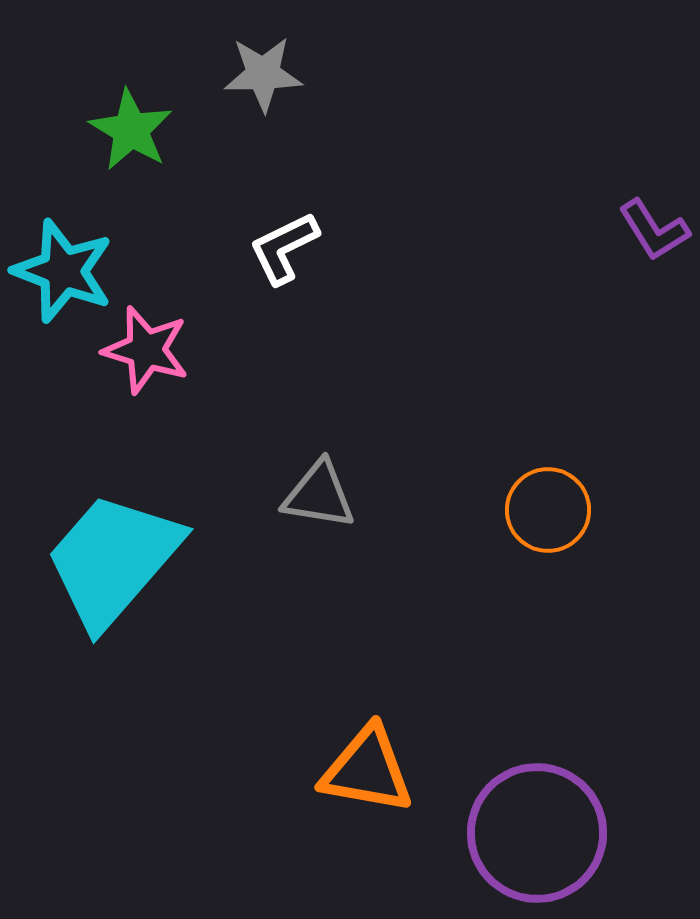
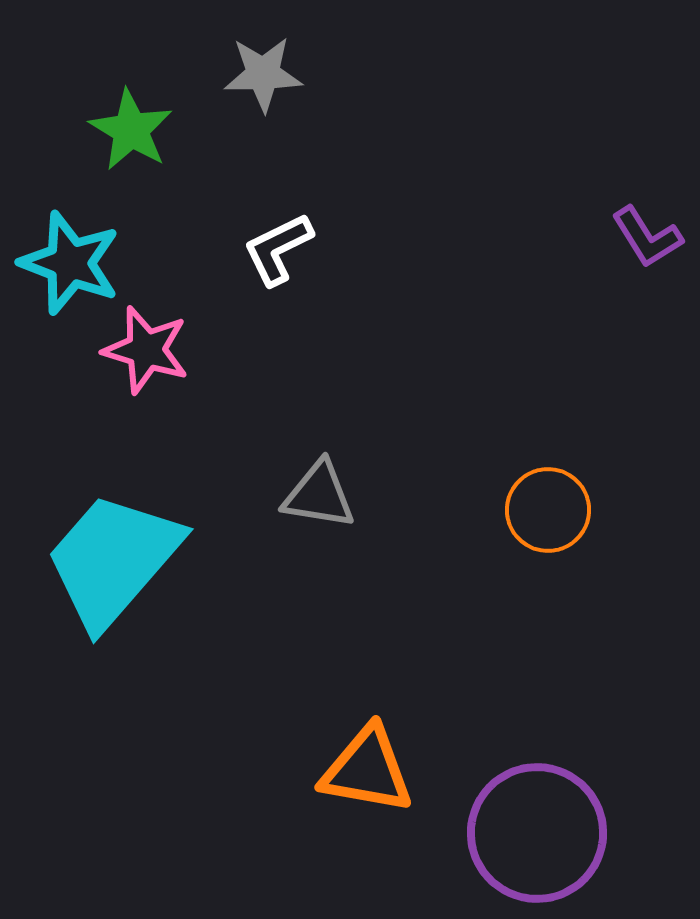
purple L-shape: moved 7 px left, 7 px down
white L-shape: moved 6 px left, 1 px down
cyan star: moved 7 px right, 8 px up
